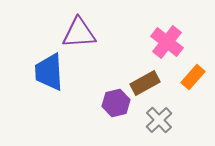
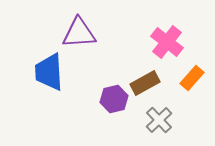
orange rectangle: moved 1 px left, 1 px down
purple hexagon: moved 2 px left, 4 px up
